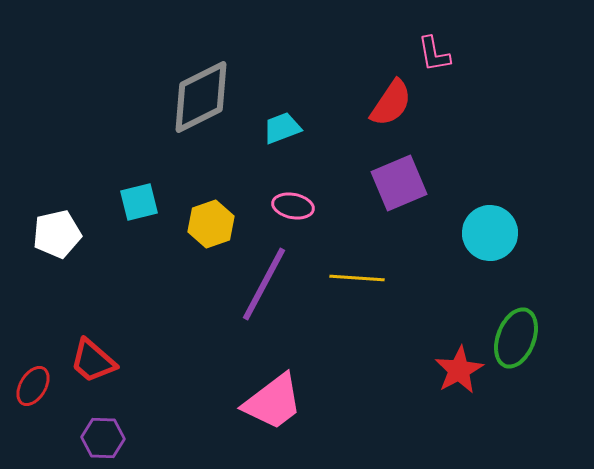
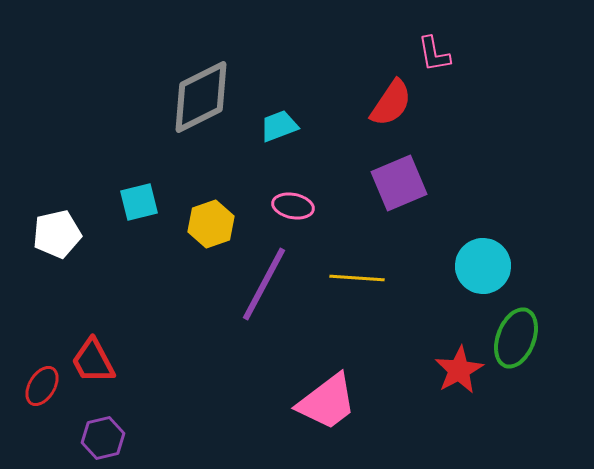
cyan trapezoid: moved 3 px left, 2 px up
cyan circle: moved 7 px left, 33 px down
red trapezoid: rotated 21 degrees clockwise
red ellipse: moved 9 px right
pink trapezoid: moved 54 px right
purple hexagon: rotated 15 degrees counterclockwise
